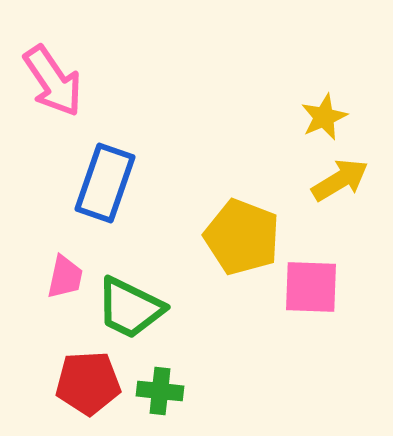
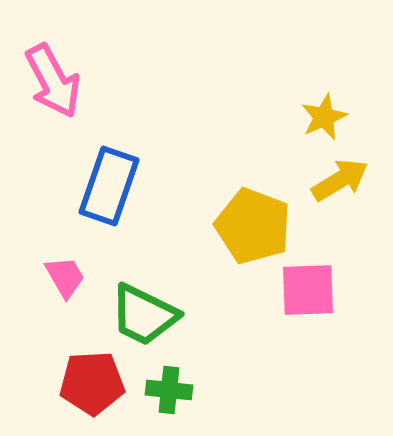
pink arrow: rotated 6 degrees clockwise
blue rectangle: moved 4 px right, 3 px down
yellow pentagon: moved 11 px right, 11 px up
pink trapezoid: rotated 42 degrees counterclockwise
pink square: moved 3 px left, 3 px down; rotated 4 degrees counterclockwise
green trapezoid: moved 14 px right, 7 px down
red pentagon: moved 4 px right
green cross: moved 9 px right, 1 px up
